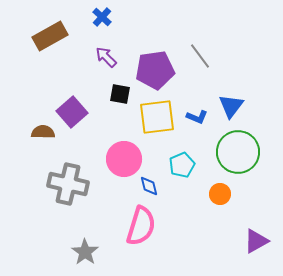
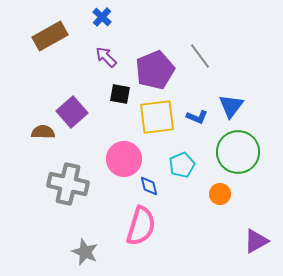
purple pentagon: rotated 15 degrees counterclockwise
gray star: rotated 12 degrees counterclockwise
